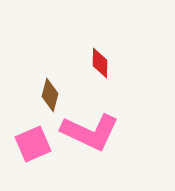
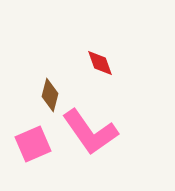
red diamond: rotated 20 degrees counterclockwise
pink L-shape: rotated 30 degrees clockwise
